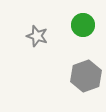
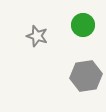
gray hexagon: rotated 12 degrees clockwise
